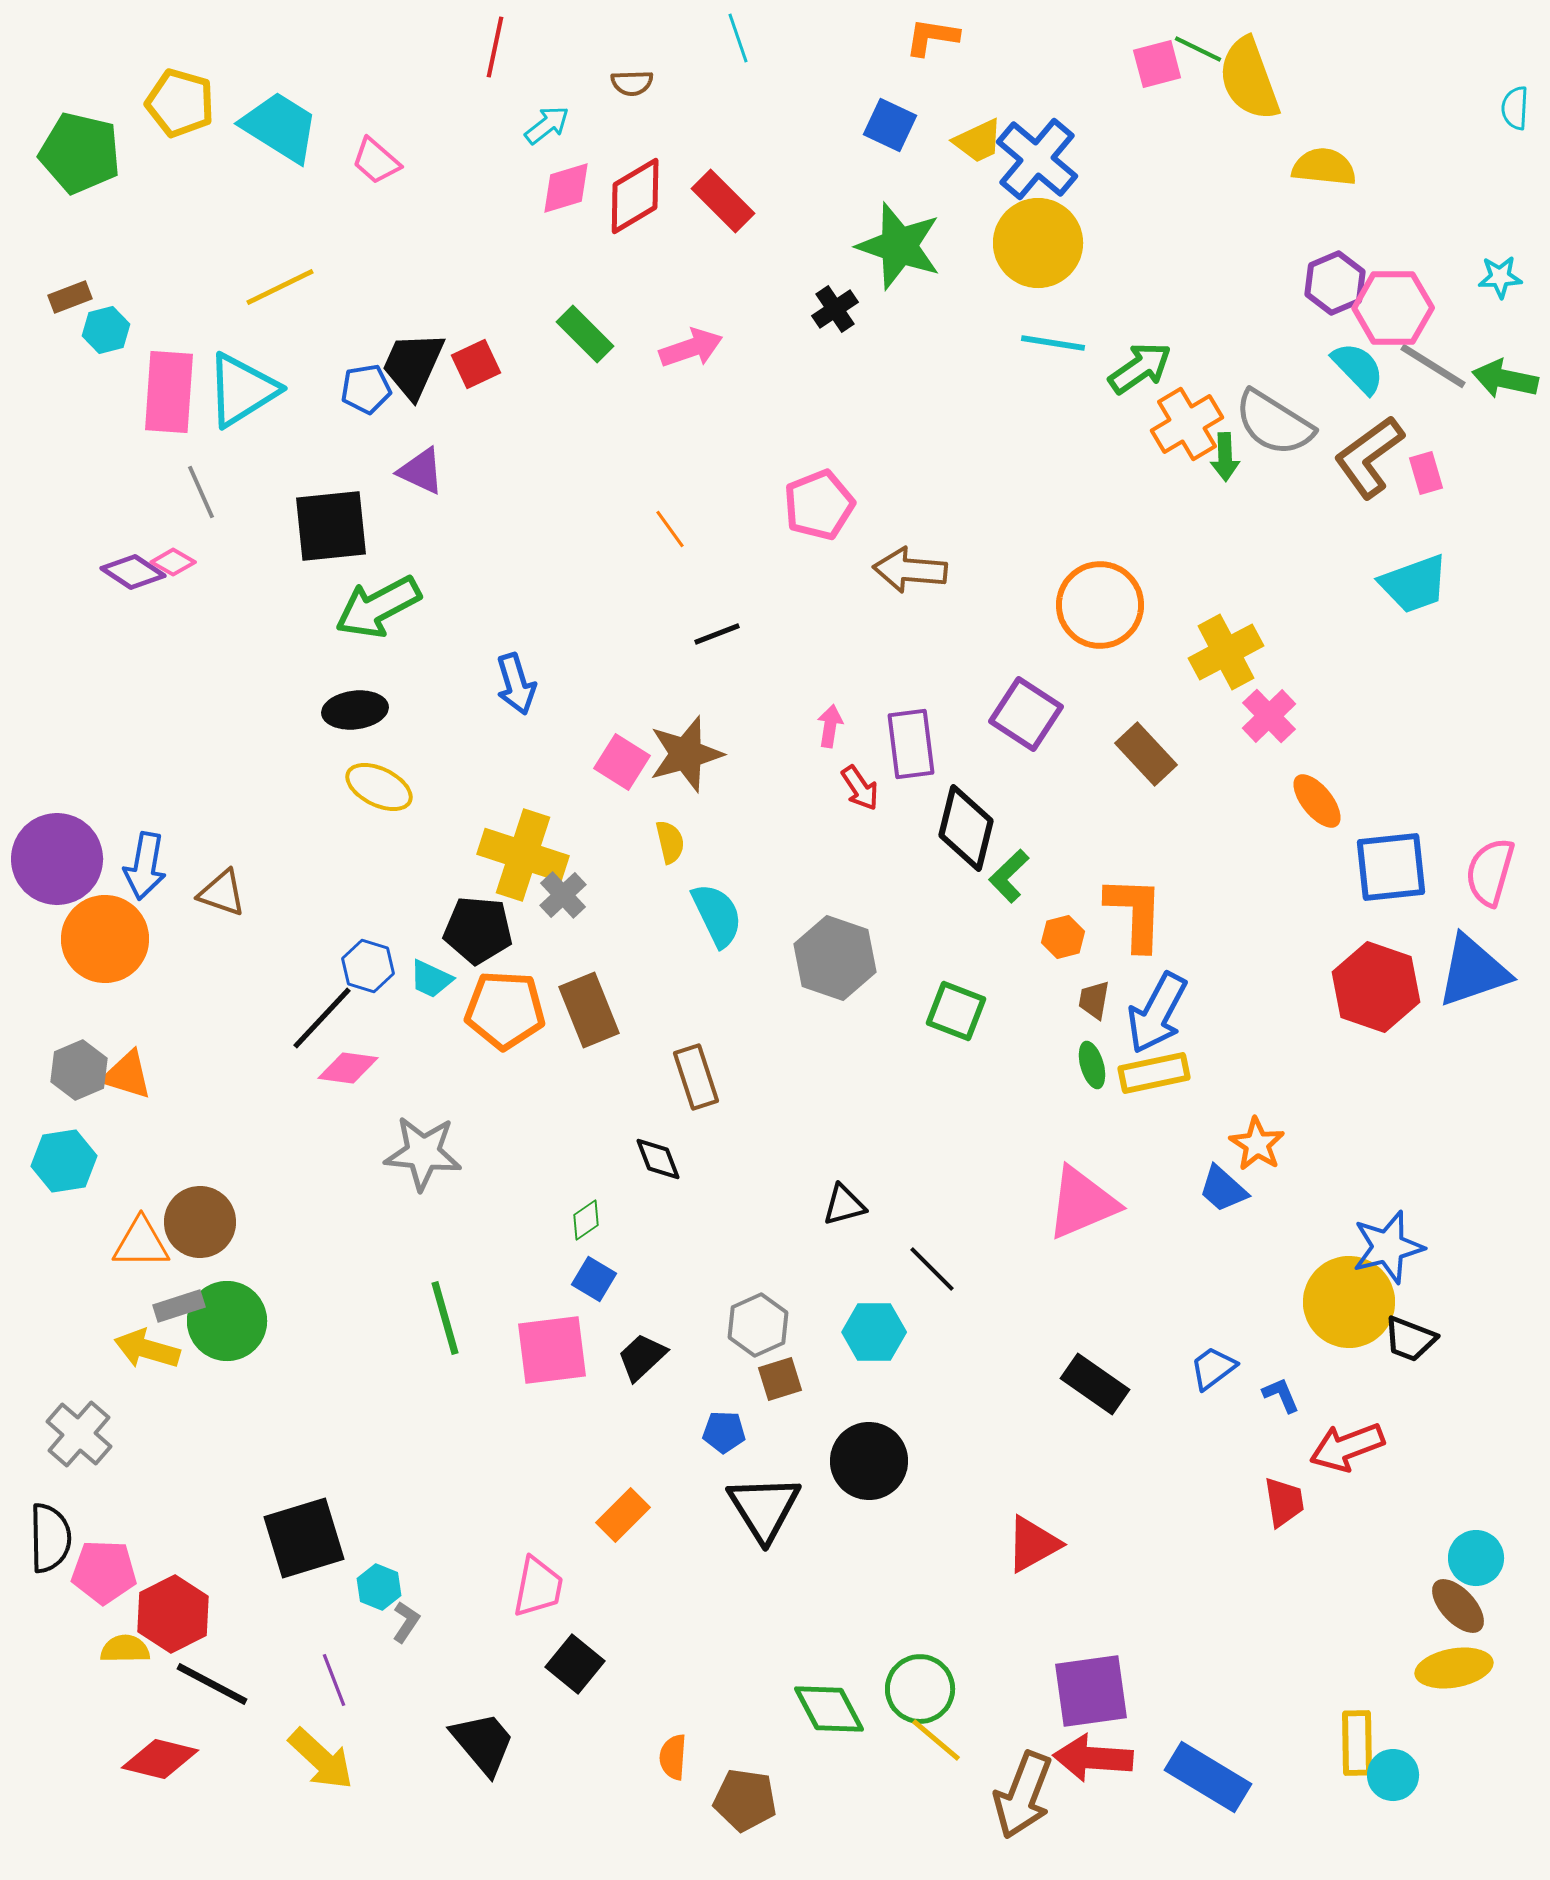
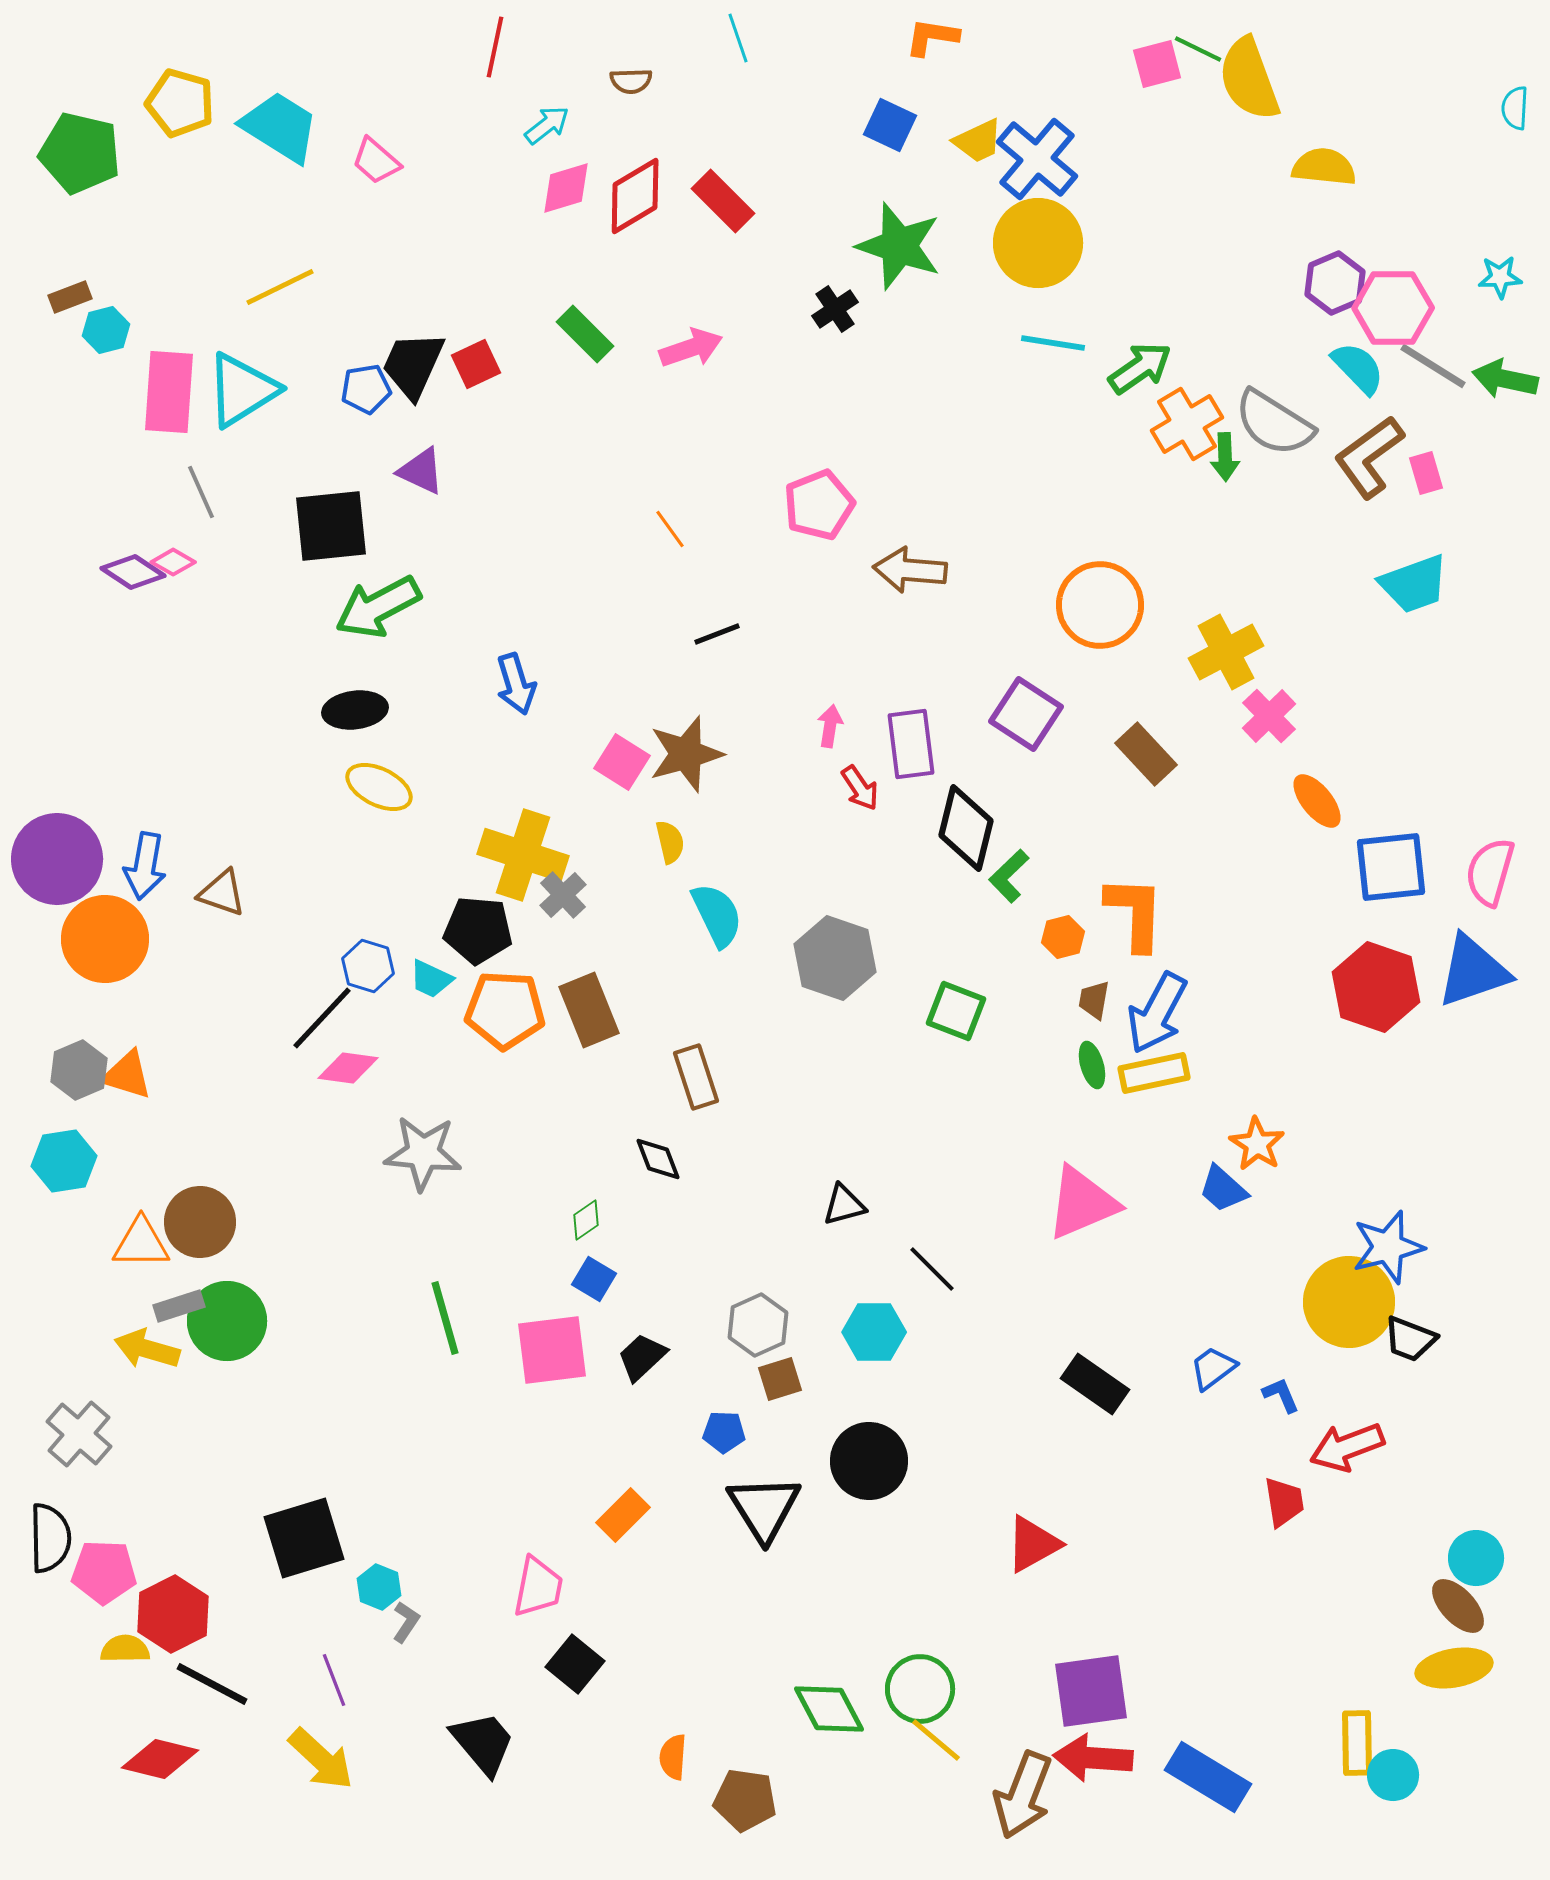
brown semicircle at (632, 83): moved 1 px left, 2 px up
